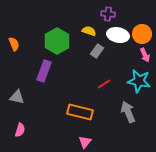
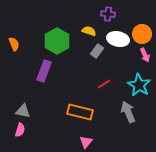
white ellipse: moved 4 px down
cyan star: moved 4 px down; rotated 20 degrees clockwise
gray triangle: moved 6 px right, 14 px down
pink triangle: moved 1 px right
